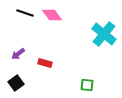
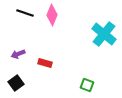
pink diamond: rotated 60 degrees clockwise
purple arrow: rotated 16 degrees clockwise
green square: rotated 16 degrees clockwise
